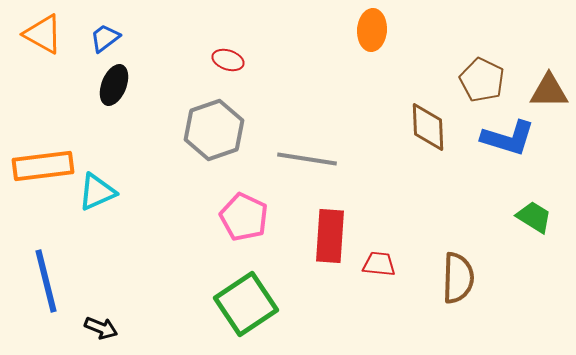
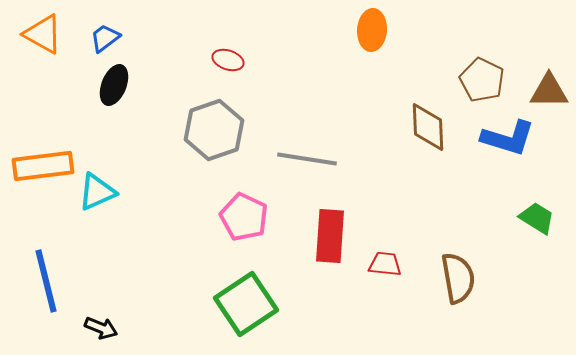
green trapezoid: moved 3 px right, 1 px down
red trapezoid: moved 6 px right
brown semicircle: rotated 12 degrees counterclockwise
